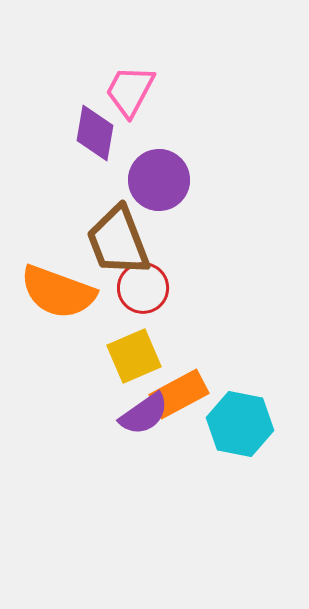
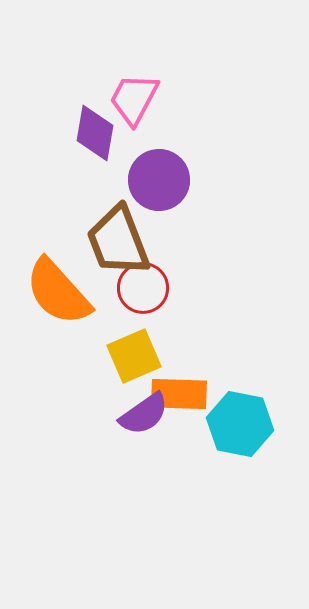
pink trapezoid: moved 4 px right, 8 px down
orange semicircle: rotated 28 degrees clockwise
orange rectangle: rotated 30 degrees clockwise
